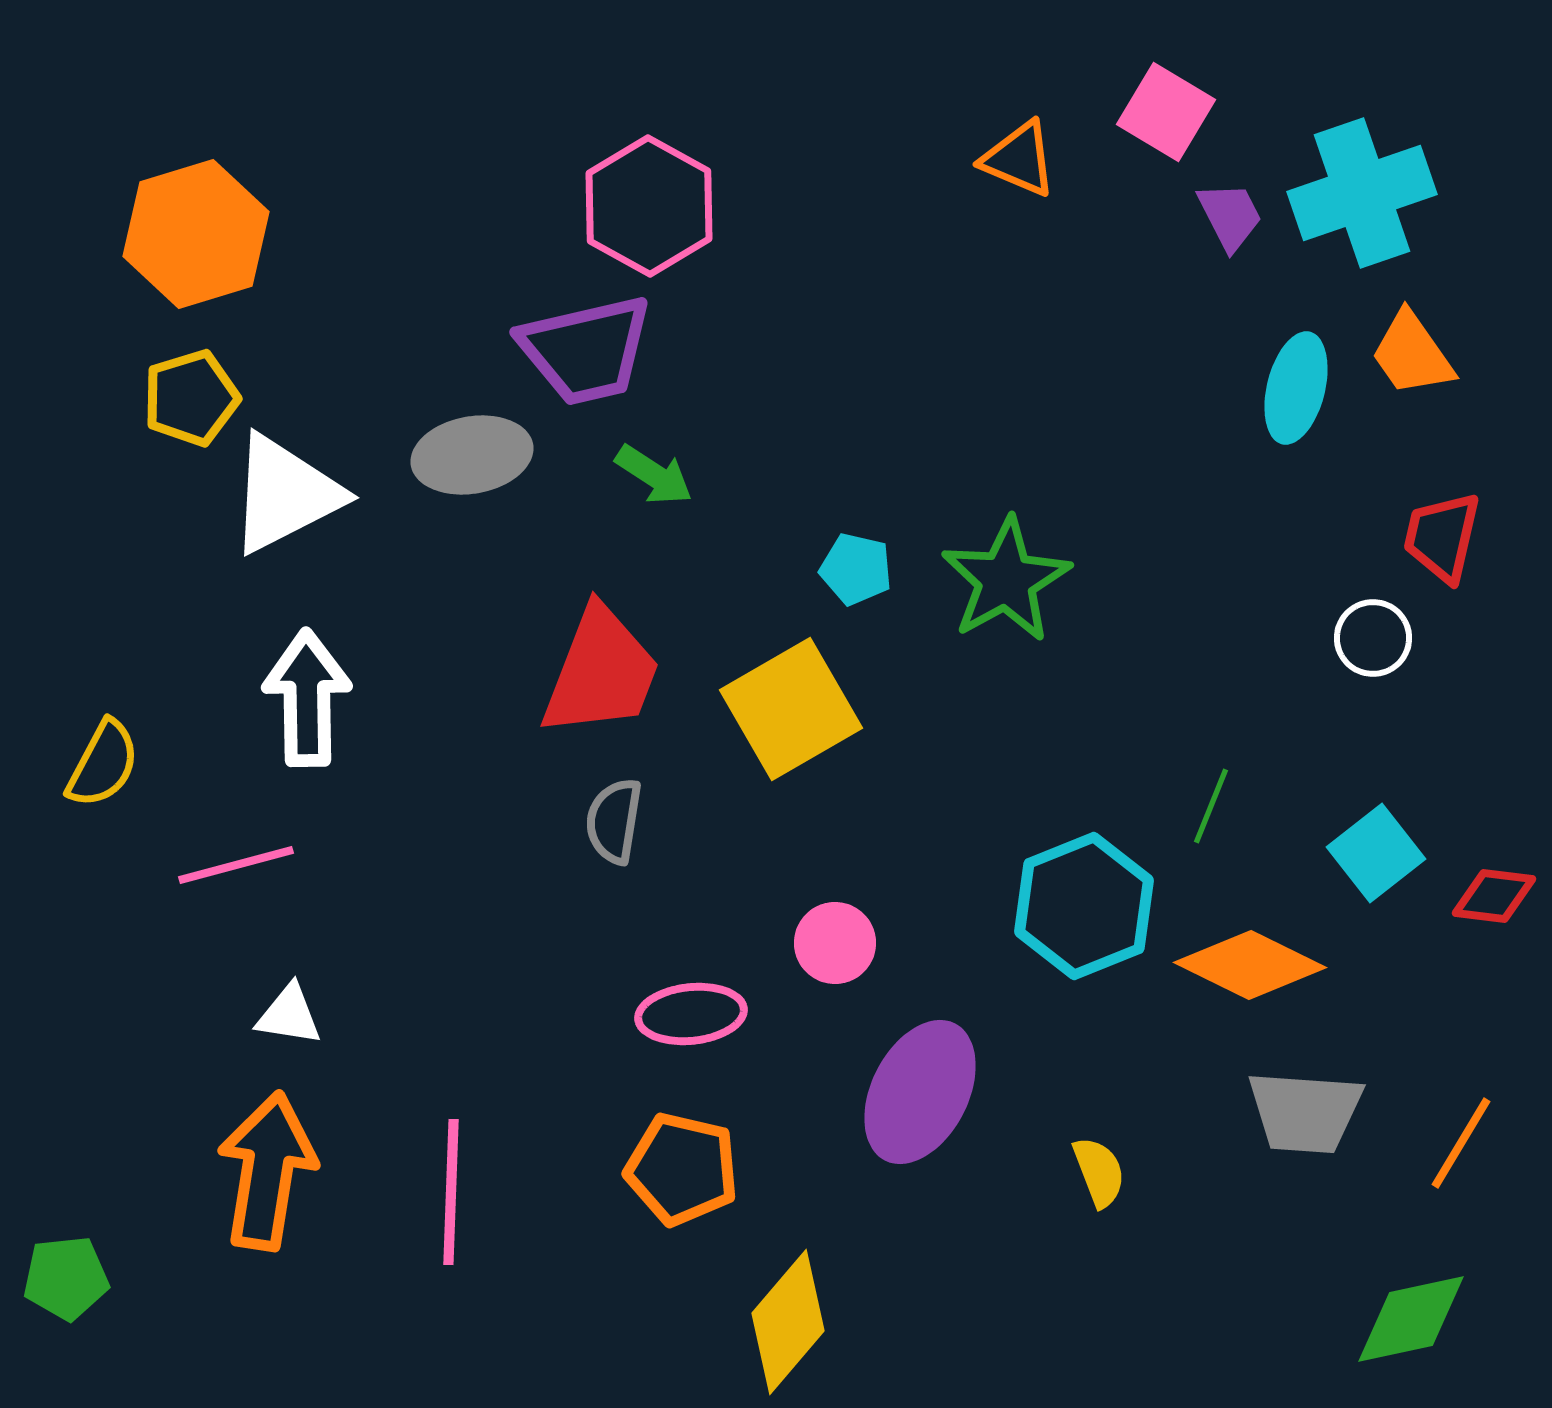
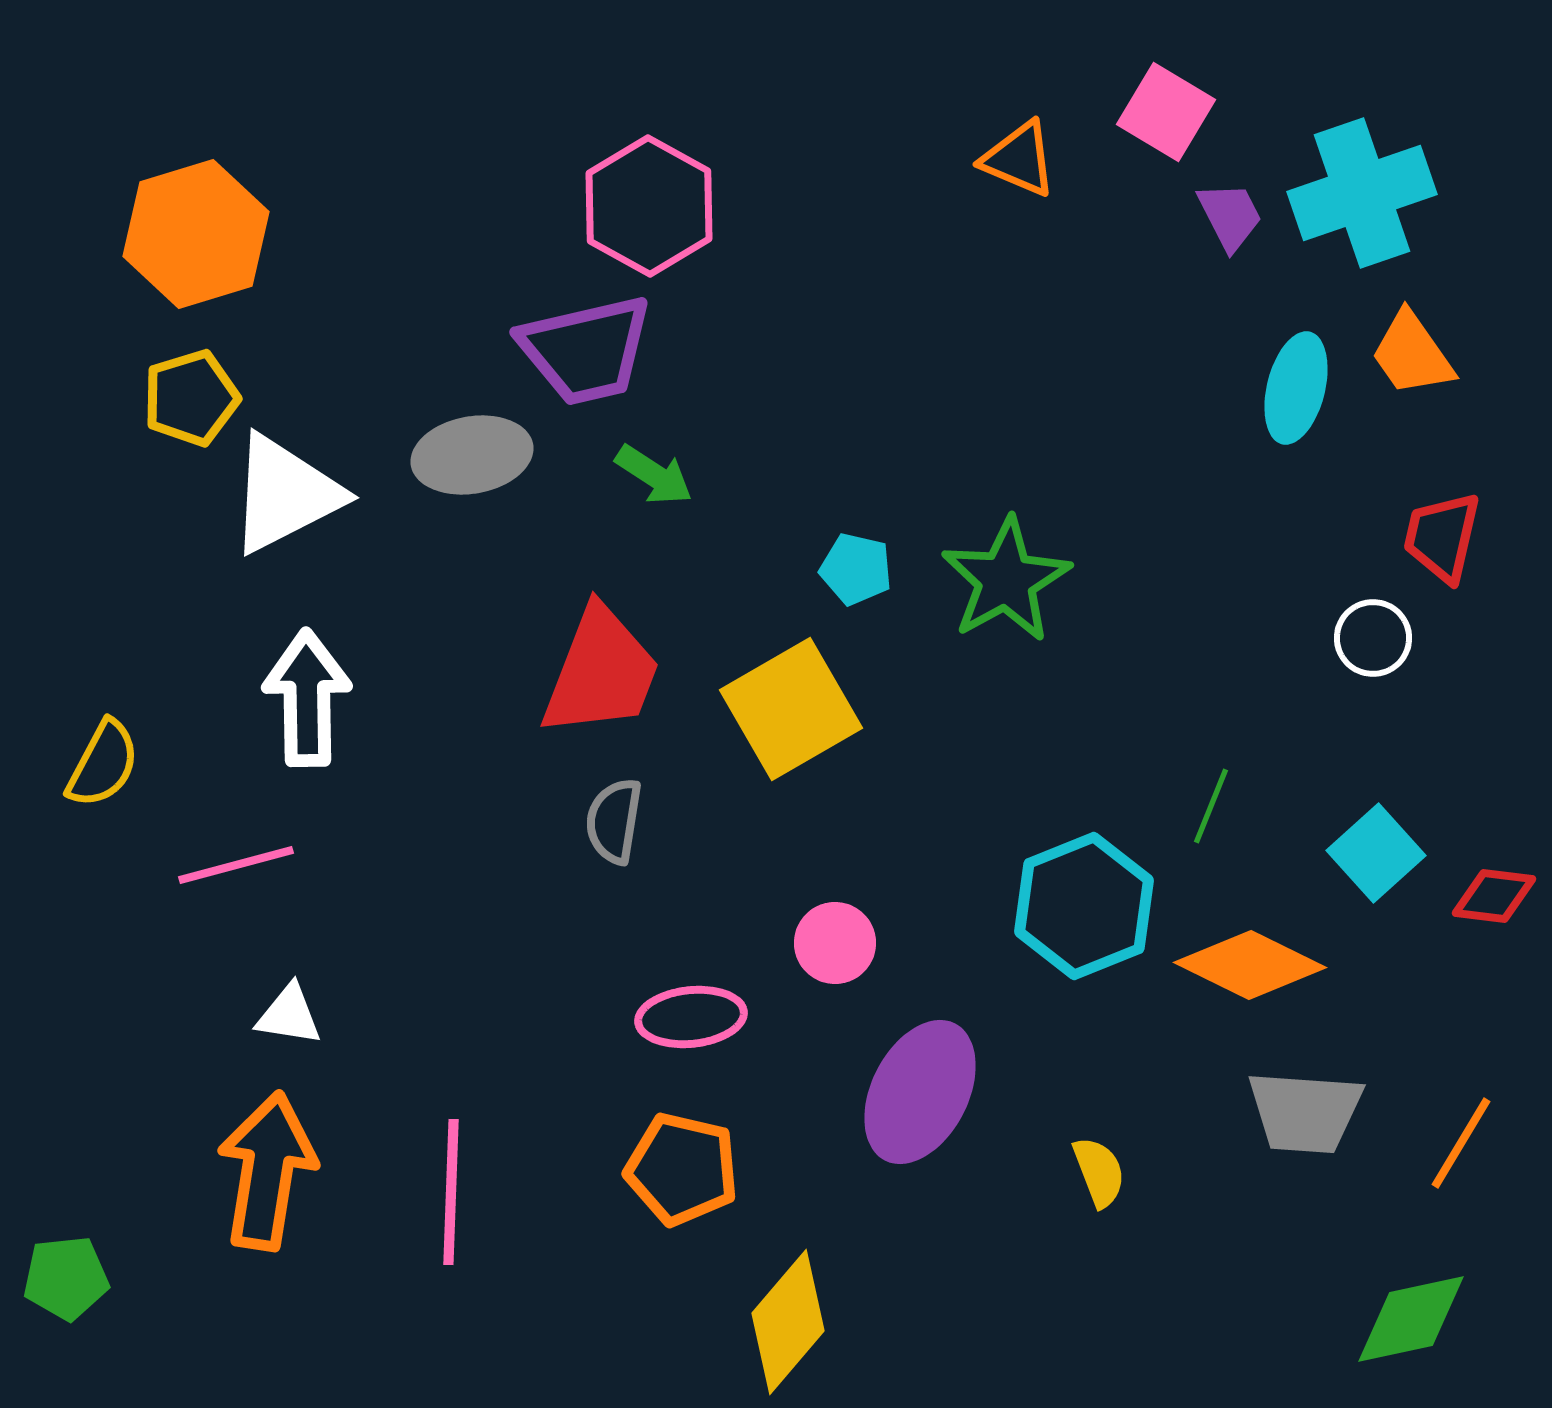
cyan square at (1376, 853): rotated 4 degrees counterclockwise
pink ellipse at (691, 1014): moved 3 px down
